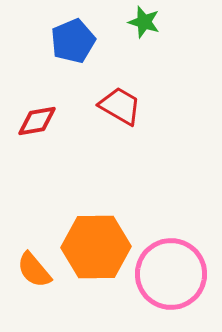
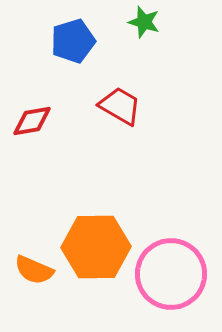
blue pentagon: rotated 6 degrees clockwise
red diamond: moved 5 px left
orange semicircle: rotated 27 degrees counterclockwise
